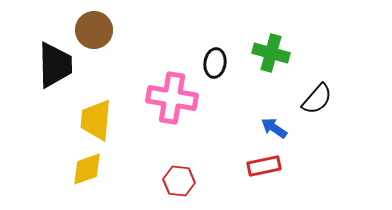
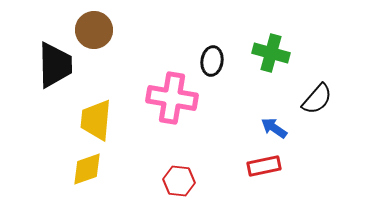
black ellipse: moved 3 px left, 2 px up
